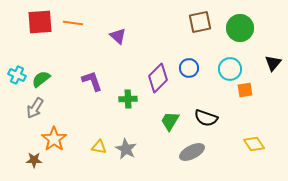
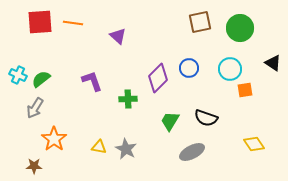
black triangle: rotated 36 degrees counterclockwise
cyan cross: moved 1 px right
brown star: moved 6 px down
